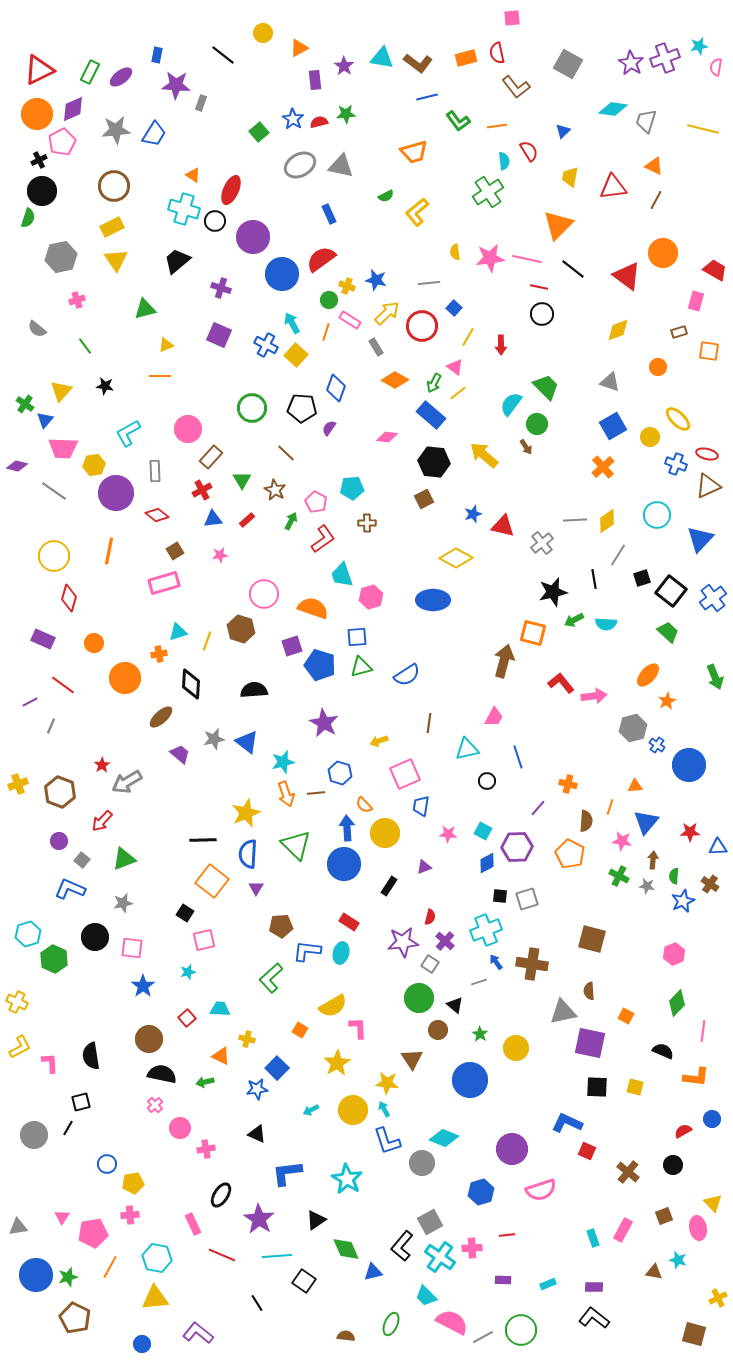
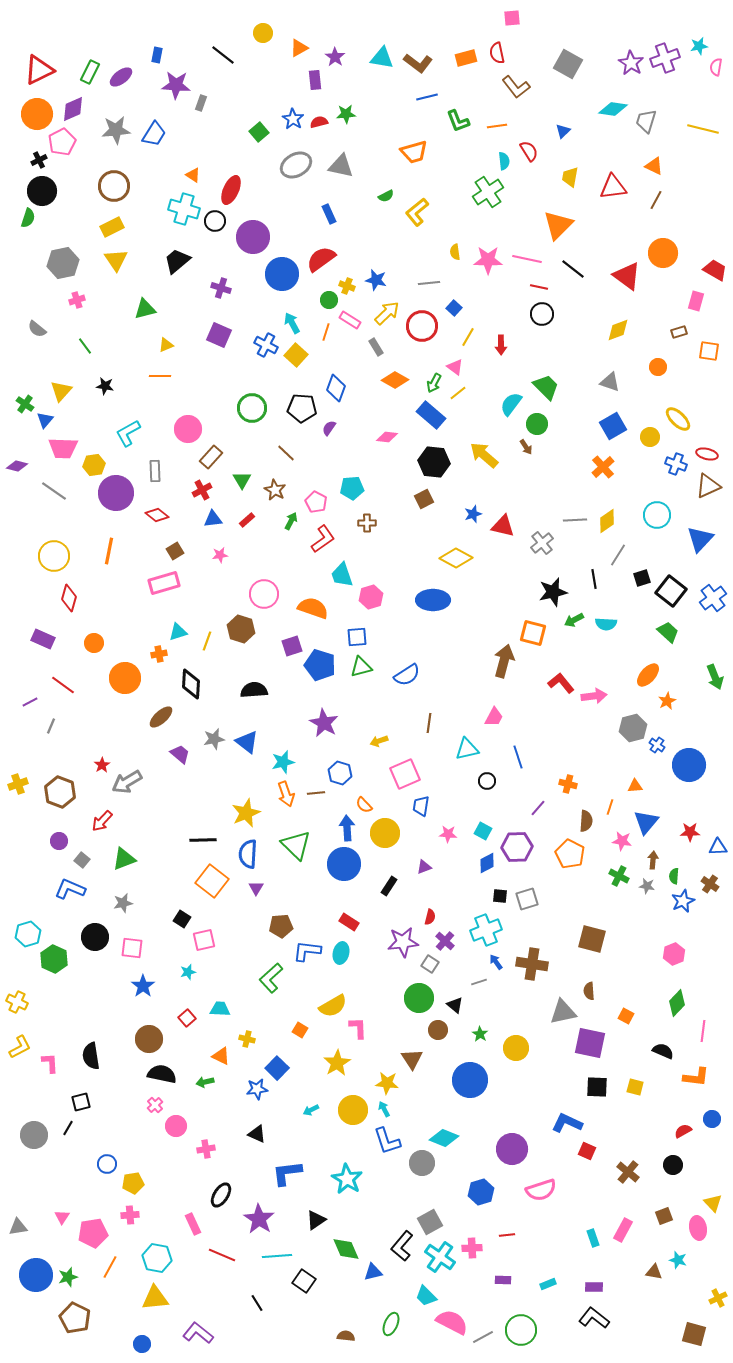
purple star at (344, 66): moved 9 px left, 9 px up
green L-shape at (458, 121): rotated 15 degrees clockwise
gray ellipse at (300, 165): moved 4 px left
gray hexagon at (61, 257): moved 2 px right, 6 px down
pink star at (490, 258): moved 2 px left, 2 px down; rotated 8 degrees clockwise
black square at (185, 913): moved 3 px left, 6 px down
pink circle at (180, 1128): moved 4 px left, 2 px up
